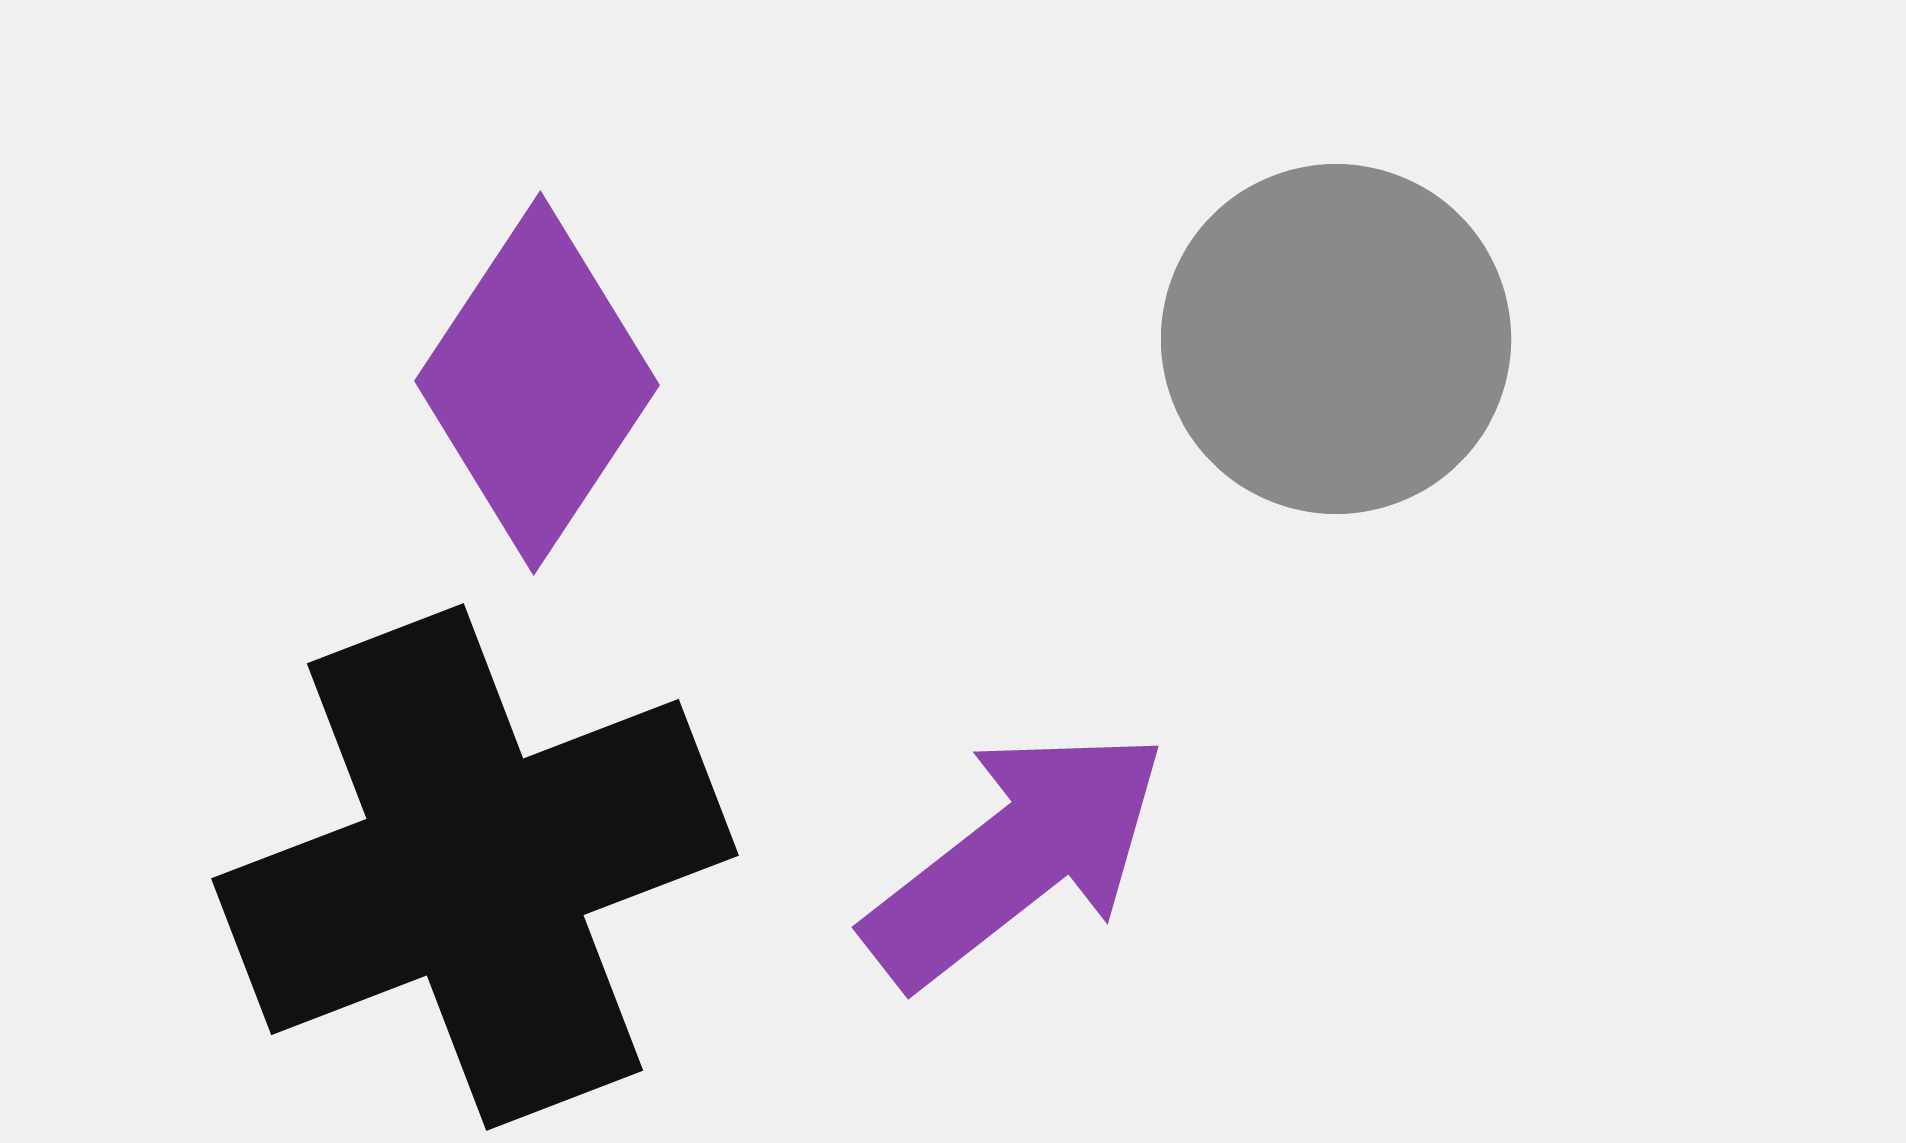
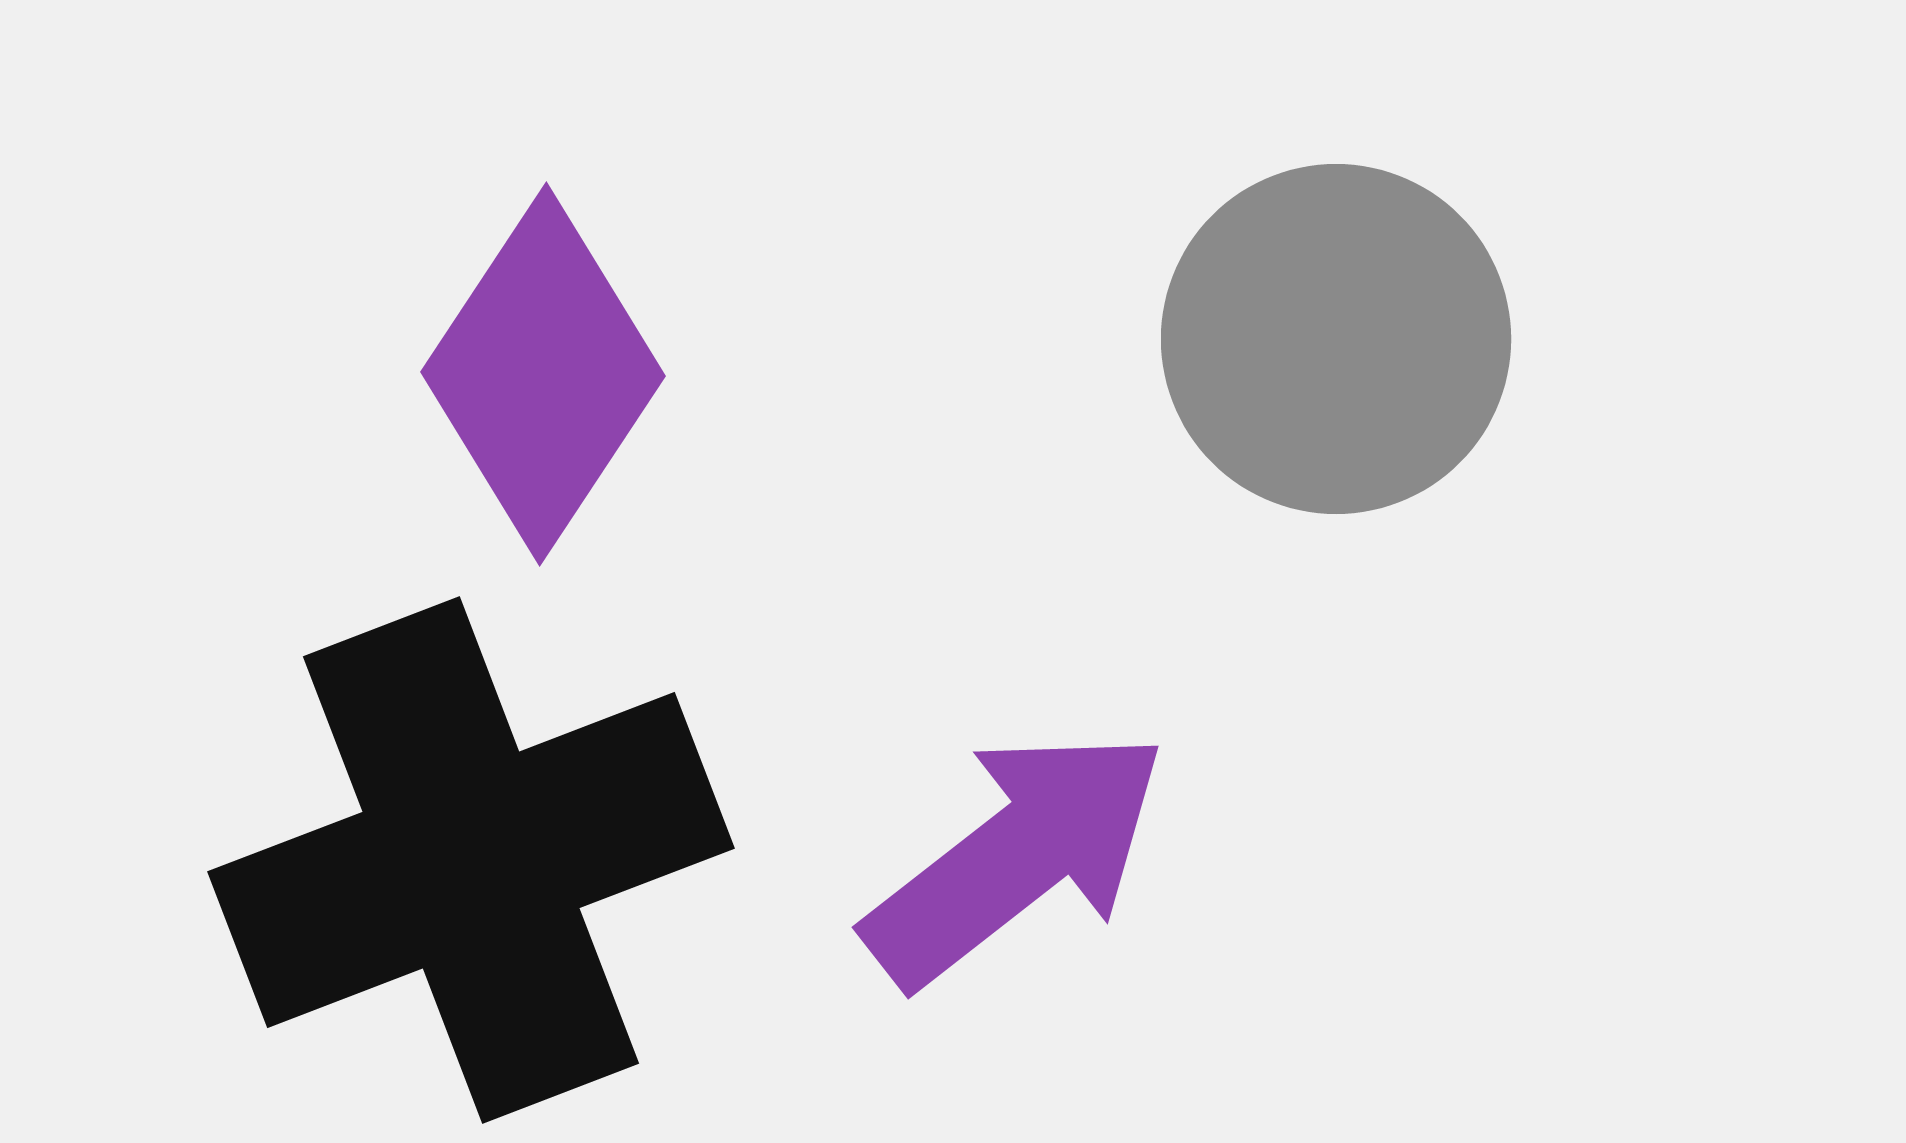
purple diamond: moved 6 px right, 9 px up
black cross: moved 4 px left, 7 px up
